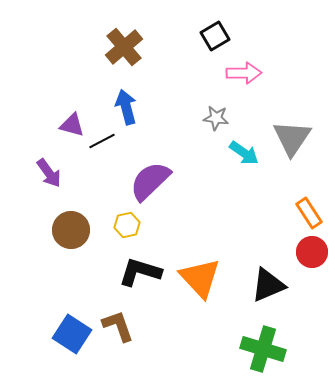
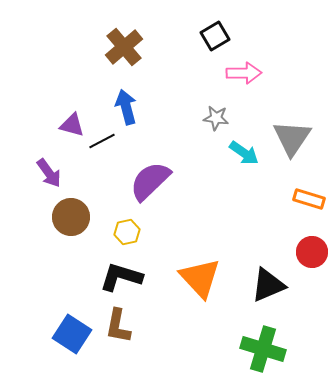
orange rectangle: moved 14 px up; rotated 40 degrees counterclockwise
yellow hexagon: moved 7 px down
brown circle: moved 13 px up
black L-shape: moved 19 px left, 5 px down
brown L-shape: rotated 150 degrees counterclockwise
